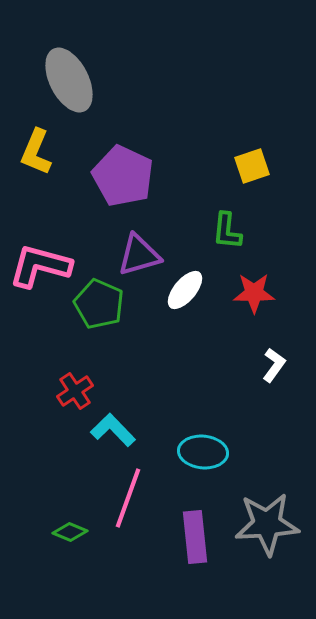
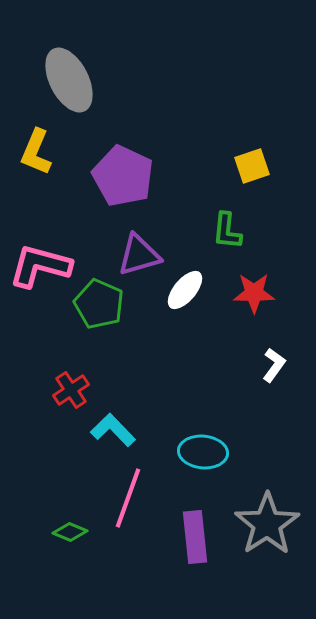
red cross: moved 4 px left, 1 px up
gray star: rotated 30 degrees counterclockwise
